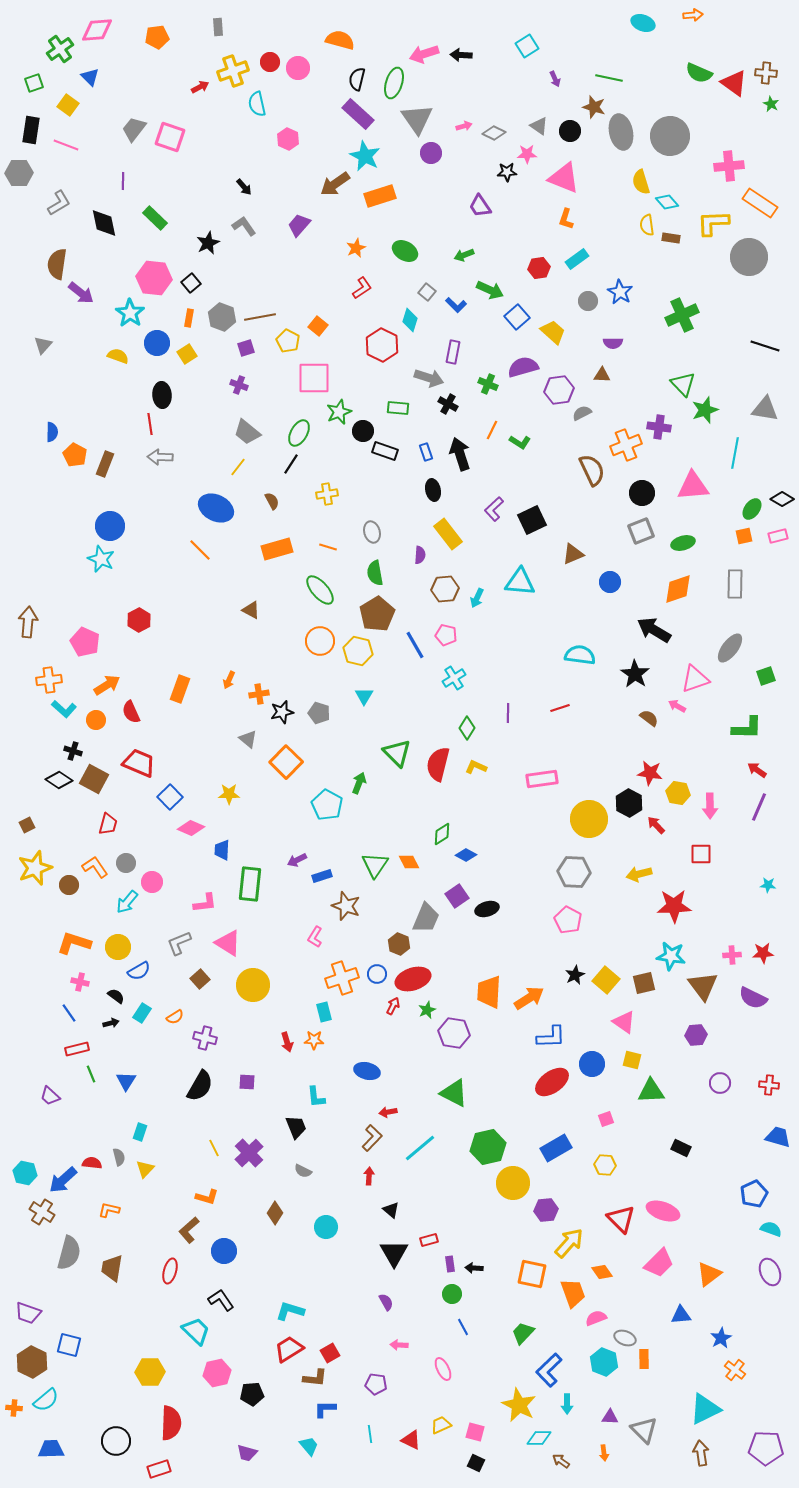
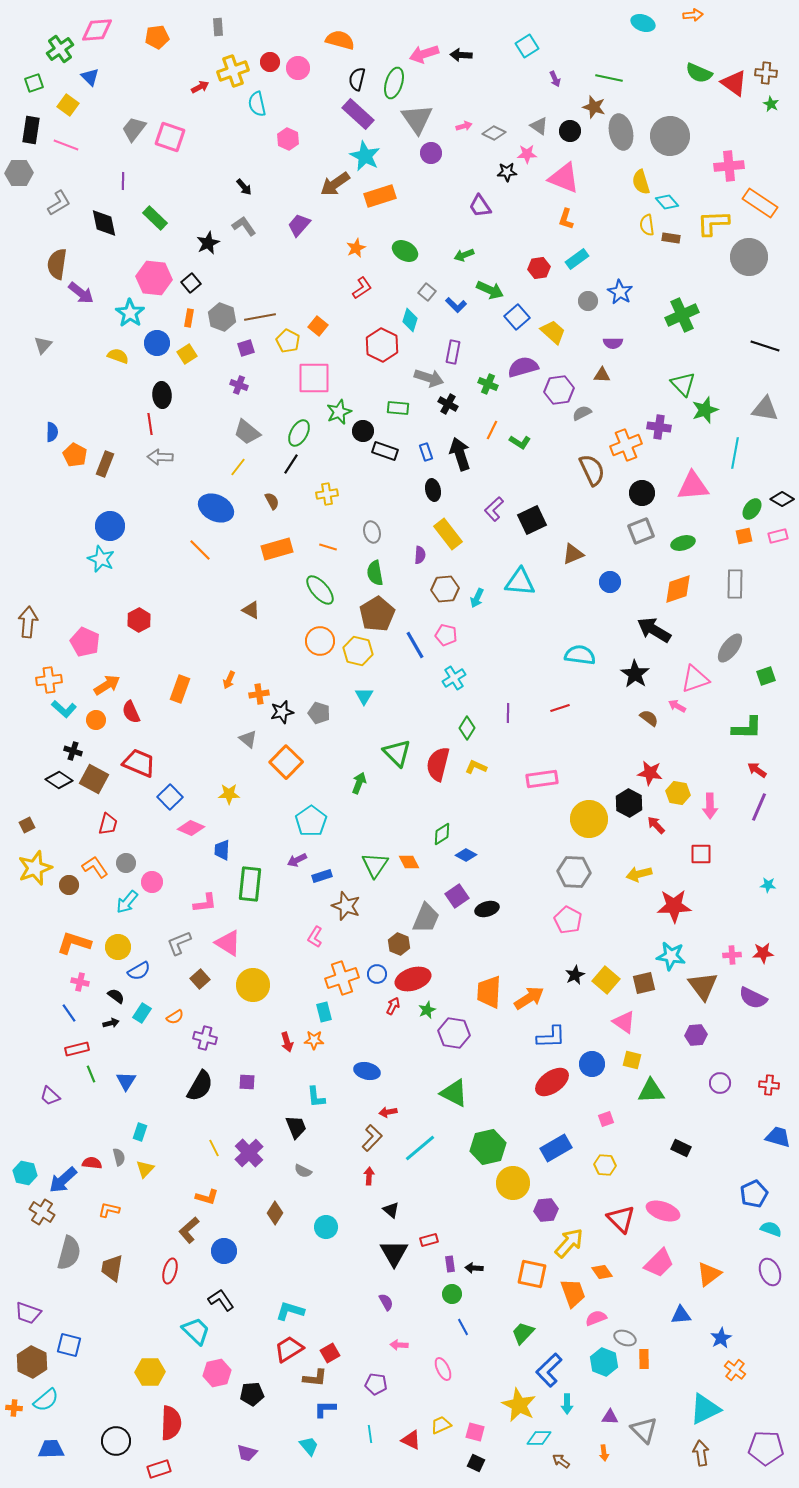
cyan pentagon at (327, 805): moved 16 px left, 16 px down; rotated 8 degrees clockwise
